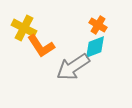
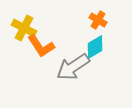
orange cross: moved 5 px up
cyan diamond: rotated 10 degrees counterclockwise
